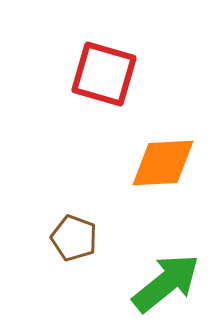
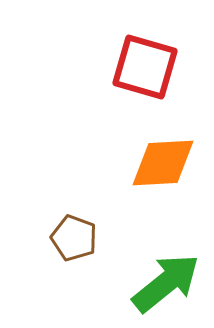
red square: moved 41 px right, 7 px up
